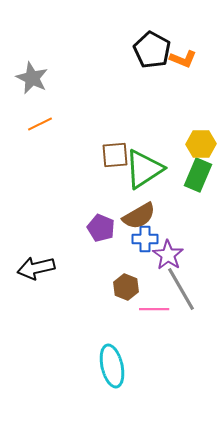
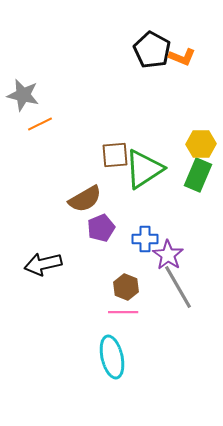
orange L-shape: moved 1 px left, 2 px up
gray star: moved 9 px left, 17 px down; rotated 12 degrees counterclockwise
brown semicircle: moved 54 px left, 17 px up
purple pentagon: rotated 28 degrees clockwise
black arrow: moved 7 px right, 4 px up
gray line: moved 3 px left, 2 px up
pink line: moved 31 px left, 3 px down
cyan ellipse: moved 9 px up
